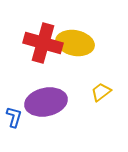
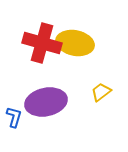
red cross: moved 1 px left
